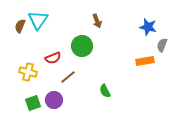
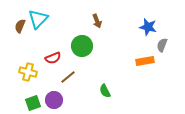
cyan triangle: moved 1 px up; rotated 10 degrees clockwise
